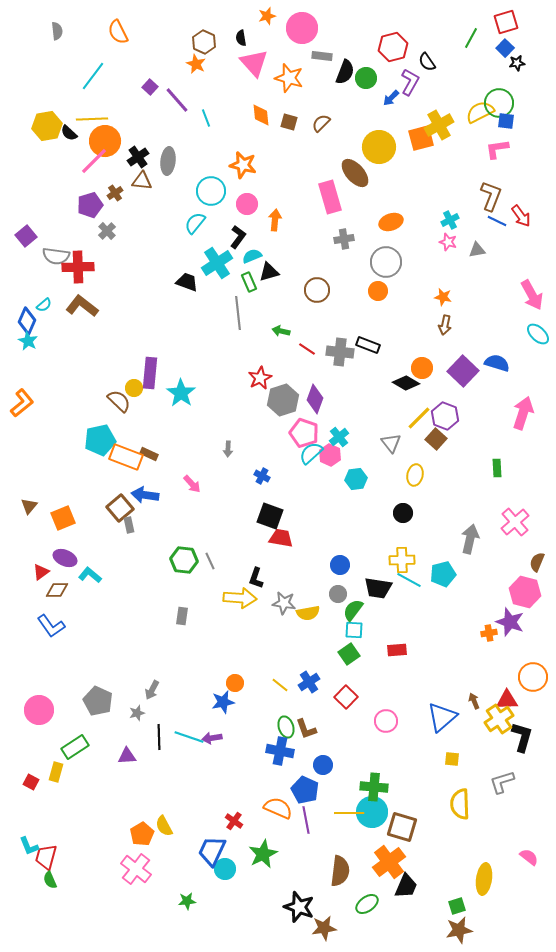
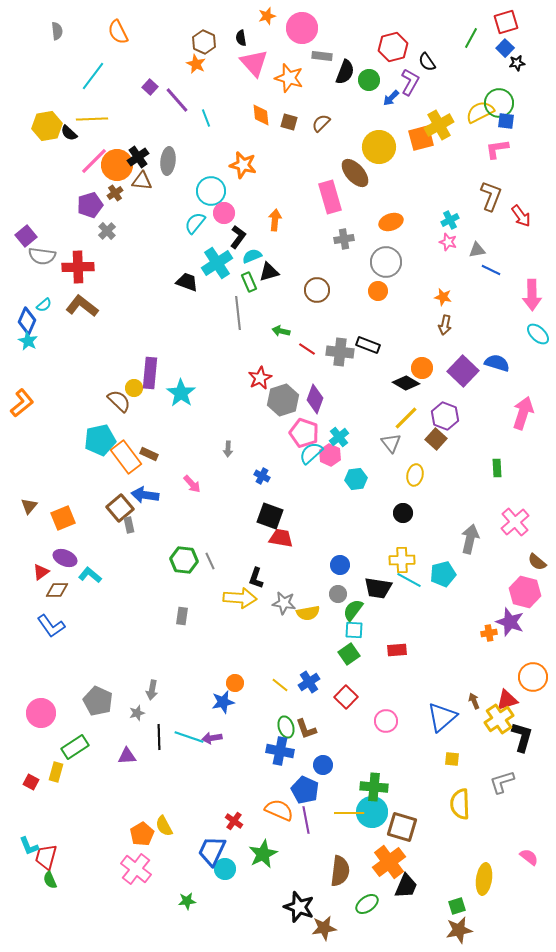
green circle at (366, 78): moved 3 px right, 2 px down
orange circle at (105, 141): moved 12 px right, 24 px down
pink circle at (247, 204): moved 23 px left, 9 px down
blue line at (497, 221): moved 6 px left, 49 px down
gray semicircle at (56, 256): moved 14 px left
pink arrow at (532, 295): rotated 28 degrees clockwise
yellow line at (419, 418): moved 13 px left
orange rectangle at (126, 457): rotated 32 degrees clockwise
brown semicircle at (537, 562): rotated 72 degrees counterclockwise
gray arrow at (152, 690): rotated 18 degrees counterclockwise
red triangle at (507, 700): rotated 15 degrees counterclockwise
pink circle at (39, 710): moved 2 px right, 3 px down
orange semicircle at (278, 808): moved 1 px right, 2 px down
